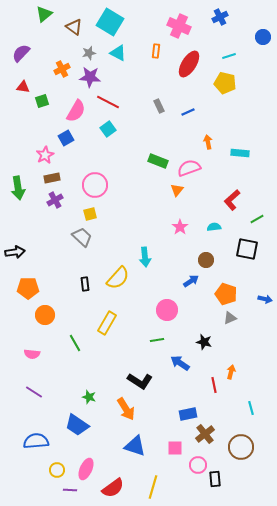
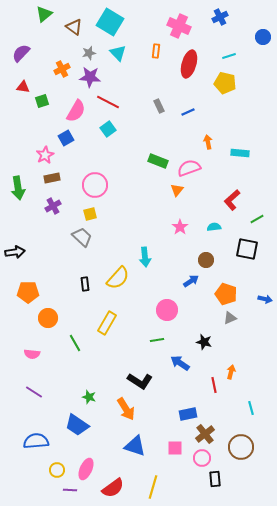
cyan triangle at (118, 53): rotated 18 degrees clockwise
red ellipse at (189, 64): rotated 16 degrees counterclockwise
purple cross at (55, 200): moved 2 px left, 6 px down
orange pentagon at (28, 288): moved 4 px down
orange circle at (45, 315): moved 3 px right, 3 px down
pink circle at (198, 465): moved 4 px right, 7 px up
